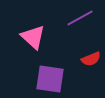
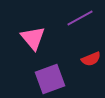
pink triangle: moved 1 px down; rotated 8 degrees clockwise
purple square: rotated 28 degrees counterclockwise
